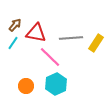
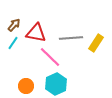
brown arrow: moved 1 px left
